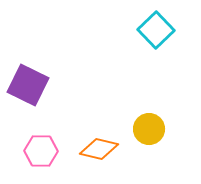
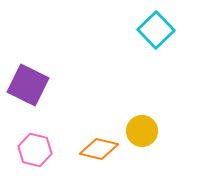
yellow circle: moved 7 px left, 2 px down
pink hexagon: moved 6 px left, 1 px up; rotated 12 degrees clockwise
